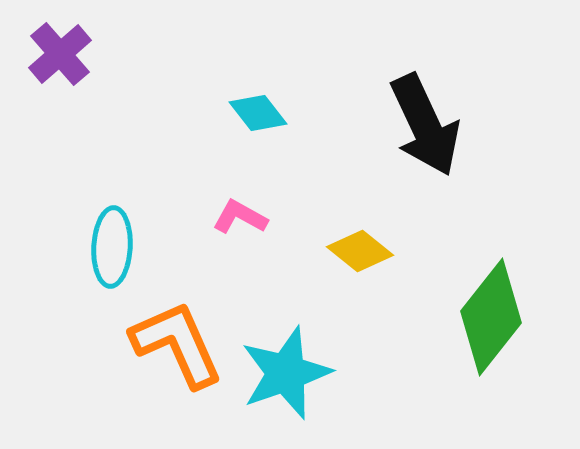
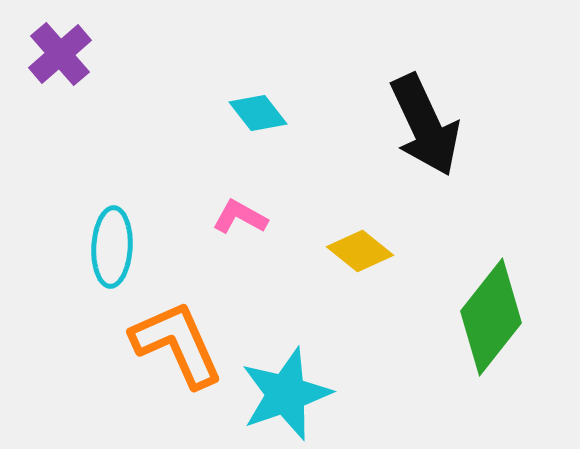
cyan star: moved 21 px down
